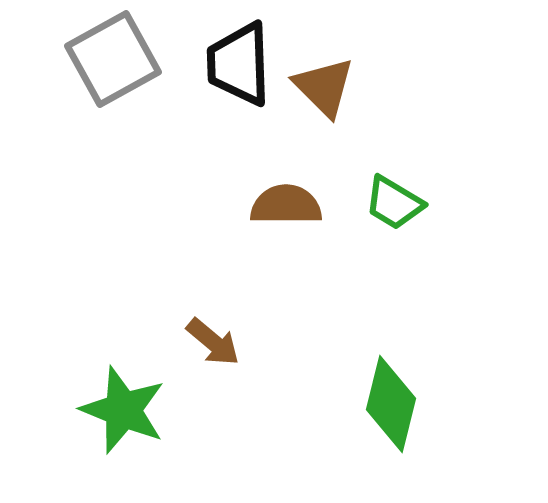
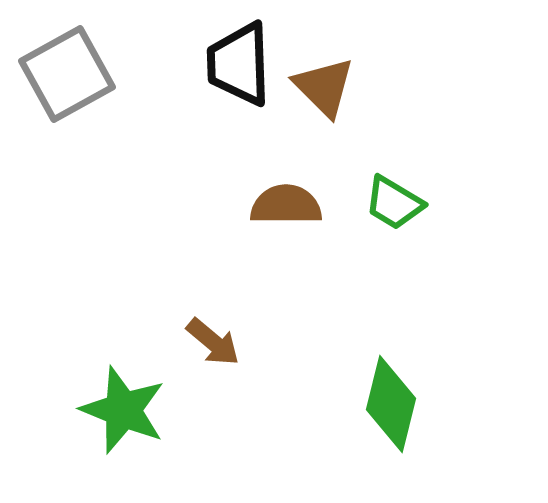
gray square: moved 46 px left, 15 px down
